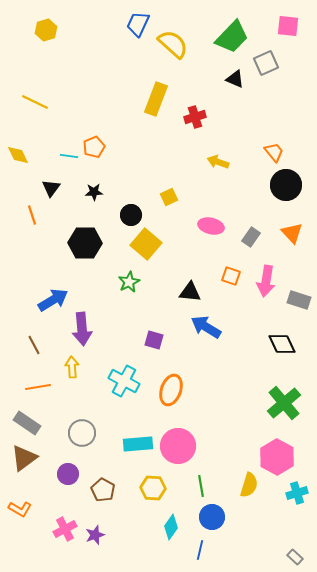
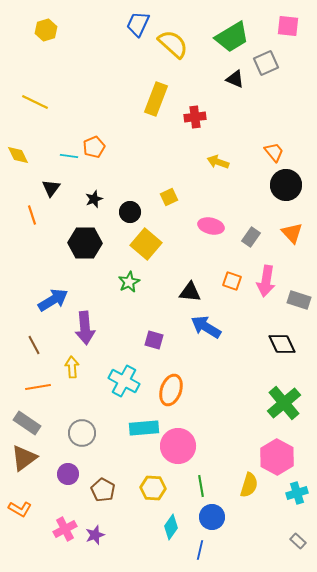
green trapezoid at (232, 37): rotated 15 degrees clockwise
red cross at (195, 117): rotated 10 degrees clockwise
black star at (94, 192): moved 7 px down; rotated 18 degrees counterclockwise
black circle at (131, 215): moved 1 px left, 3 px up
orange square at (231, 276): moved 1 px right, 5 px down
purple arrow at (82, 329): moved 3 px right, 1 px up
cyan rectangle at (138, 444): moved 6 px right, 16 px up
gray rectangle at (295, 557): moved 3 px right, 16 px up
